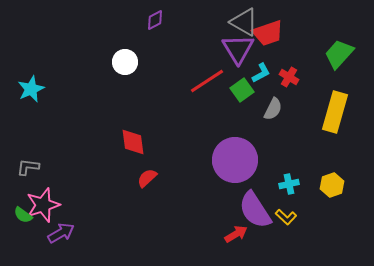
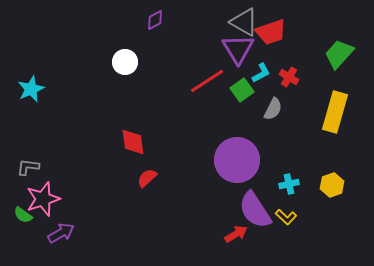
red trapezoid: moved 3 px right, 1 px up
purple circle: moved 2 px right
pink star: moved 6 px up
